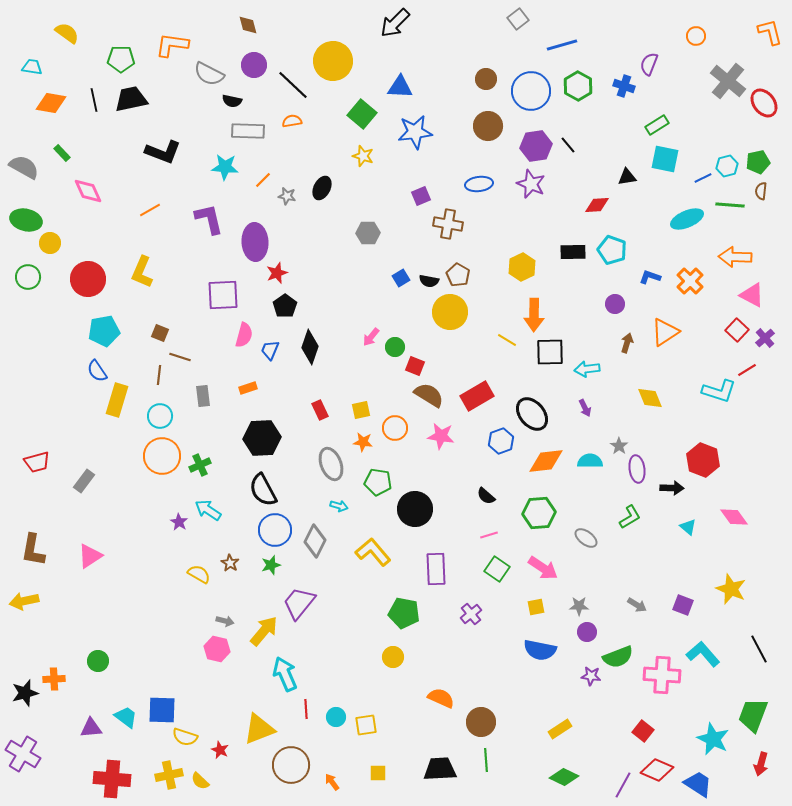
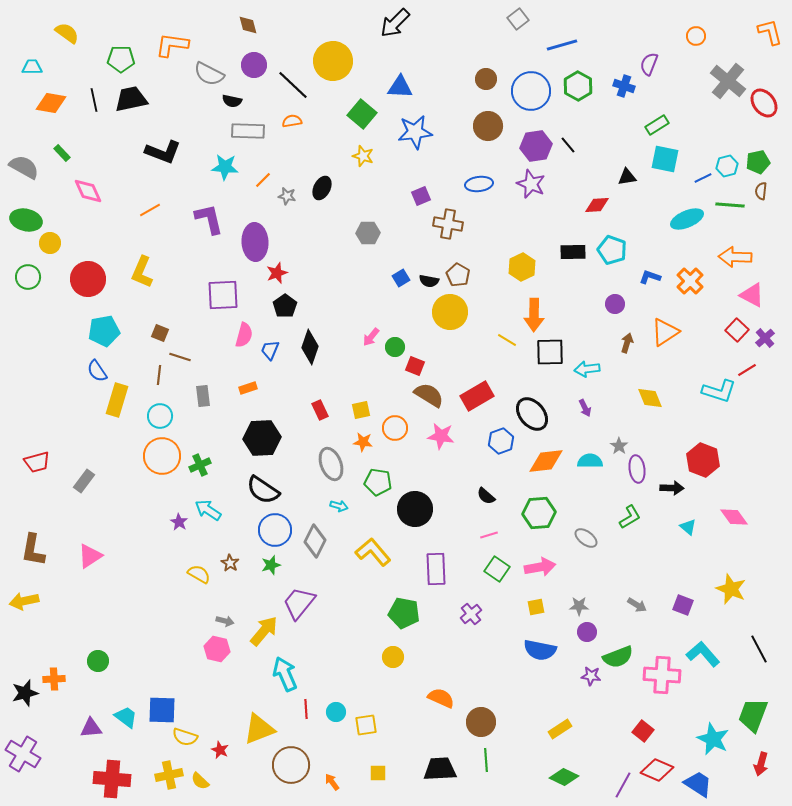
cyan trapezoid at (32, 67): rotated 10 degrees counterclockwise
black semicircle at (263, 490): rotated 28 degrees counterclockwise
pink arrow at (543, 568): moved 3 px left, 1 px up; rotated 44 degrees counterclockwise
cyan circle at (336, 717): moved 5 px up
